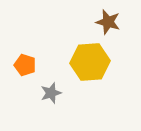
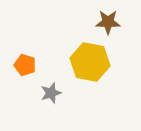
brown star: rotated 15 degrees counterclockwise
yellow hexagon: rotated 15 degrees clockwise
